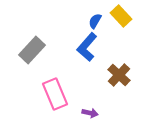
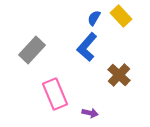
blue semicircle: moved 1 px left, 3 px up
